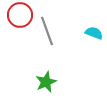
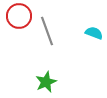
red circle: moved 1 px left, 1 px down
